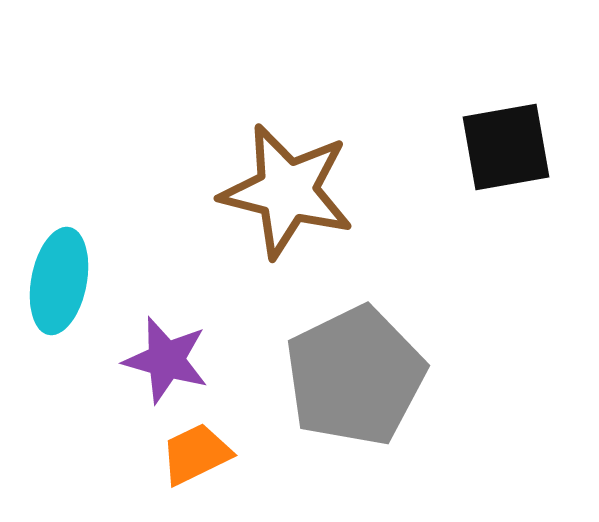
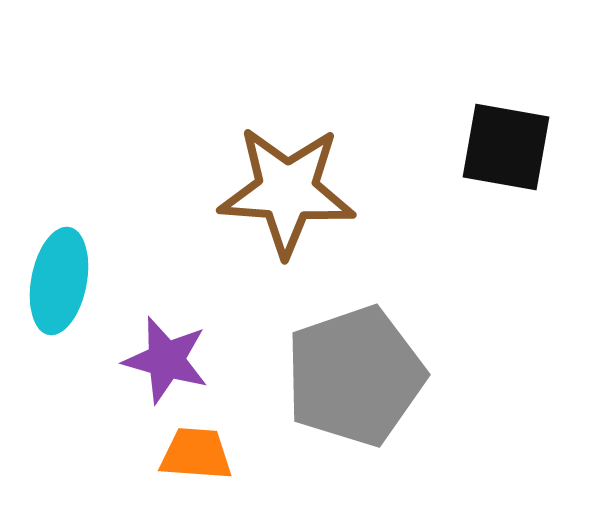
black square: rotated 20 degrees clockwise
brown star: rotated 10 degrees counterclockwise
gray pentagon: rotated 7 degrees clockwise
orange trapezoid: rotated 30 degrees clockwise
